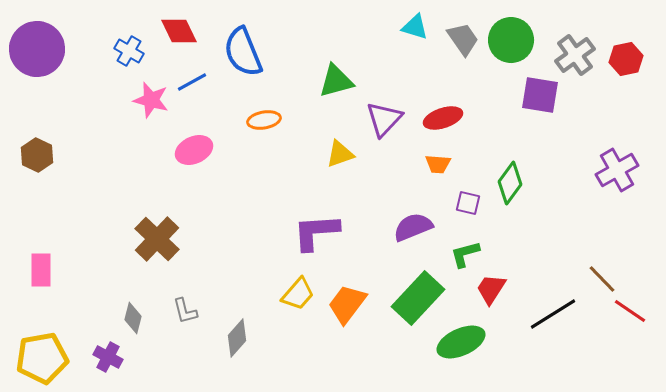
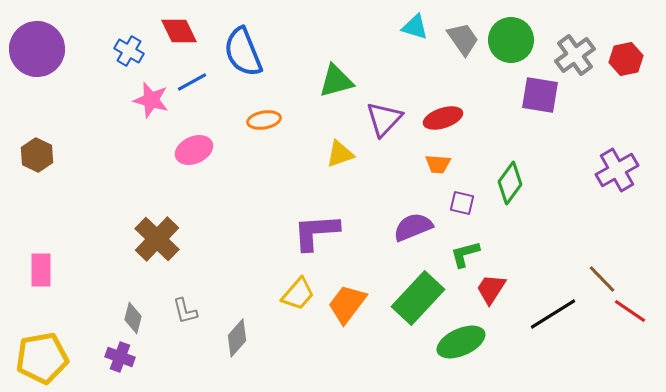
purple square at (468, 203): moved 6 px left
purple cross at (108, 357): moved 12 px right; rotated 8 degrees counterclockwise
